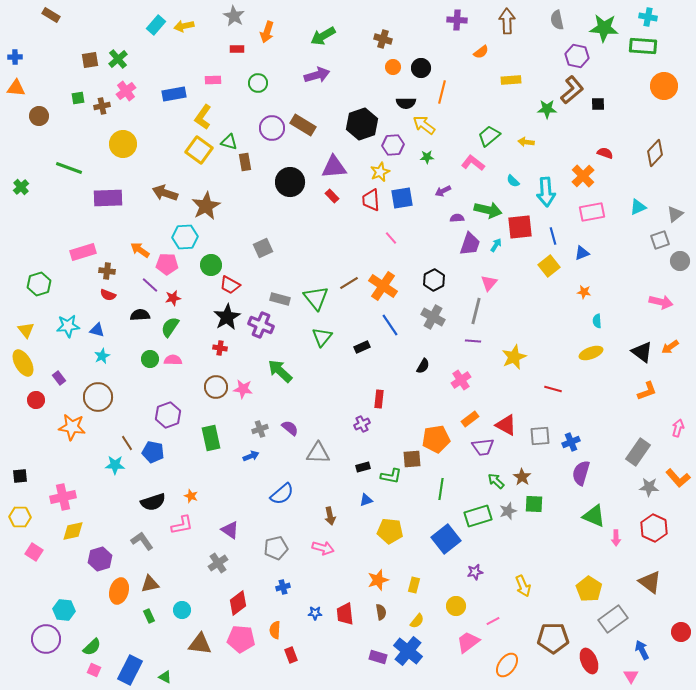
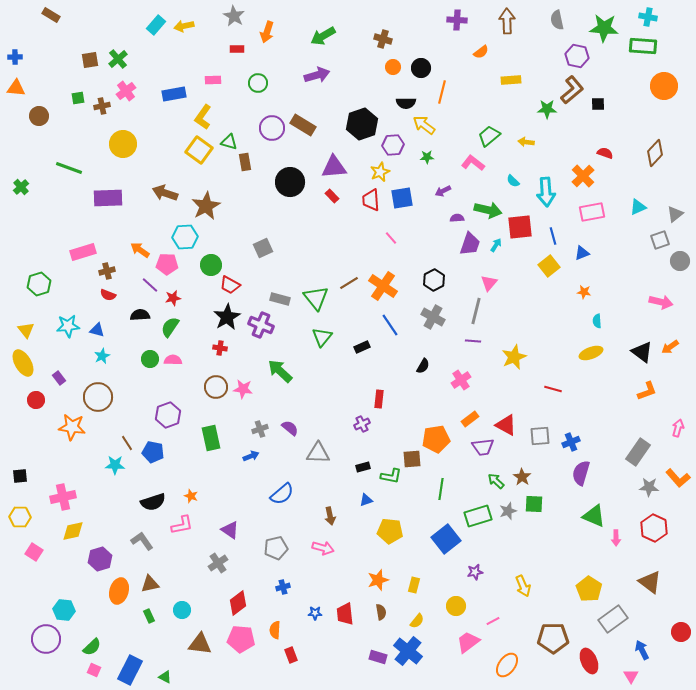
brown cross at (107, 271): rotated 21 degrees counterclockwise
